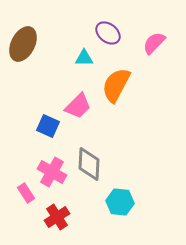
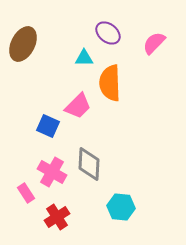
orange semicircle: moved 6 px left, 2 px up; rotated 30 degrees counterclockwise
cyan hexagon: moved 1 px right, 5 px down
